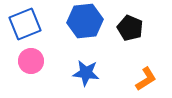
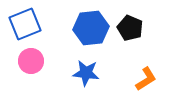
blue hexagon: moved 6 px right, 7 px down
